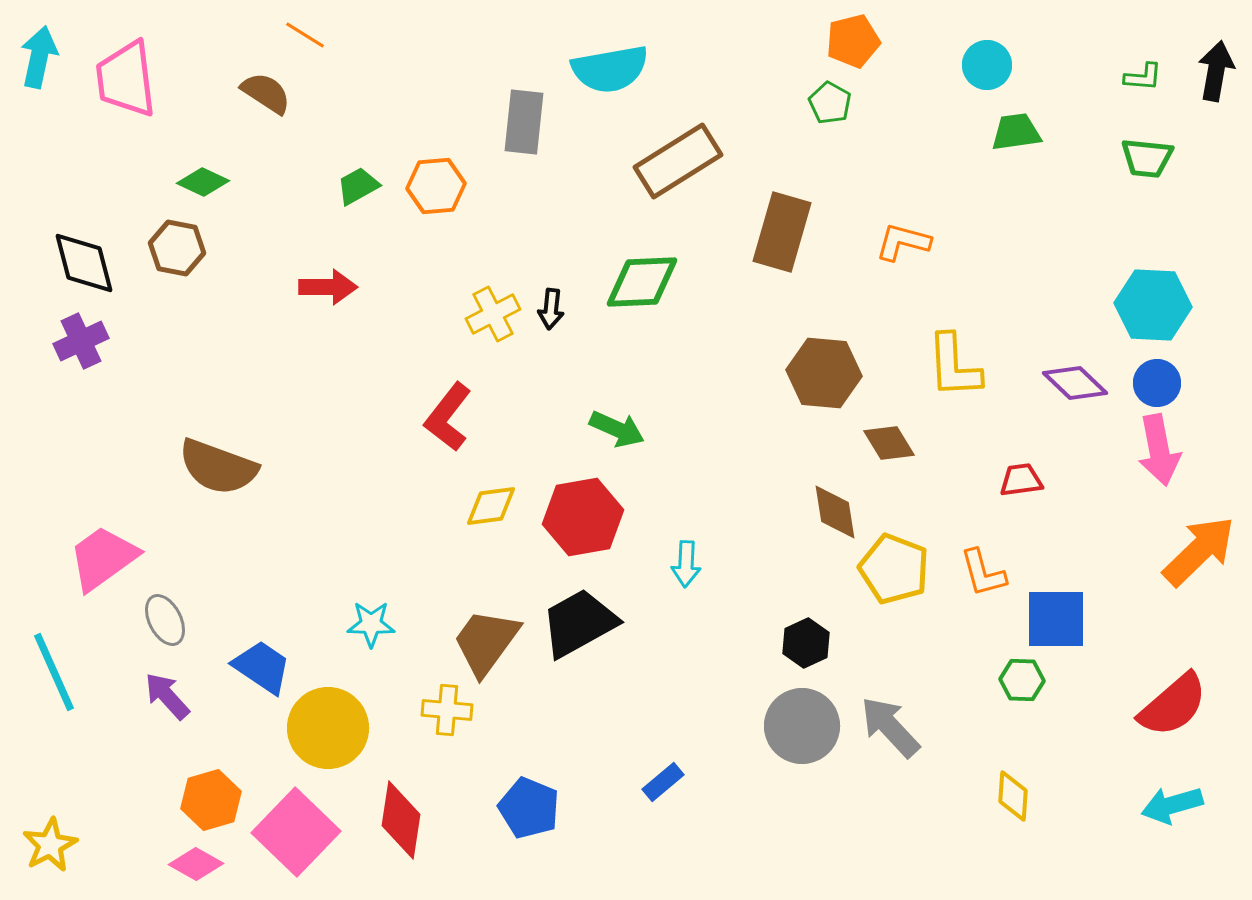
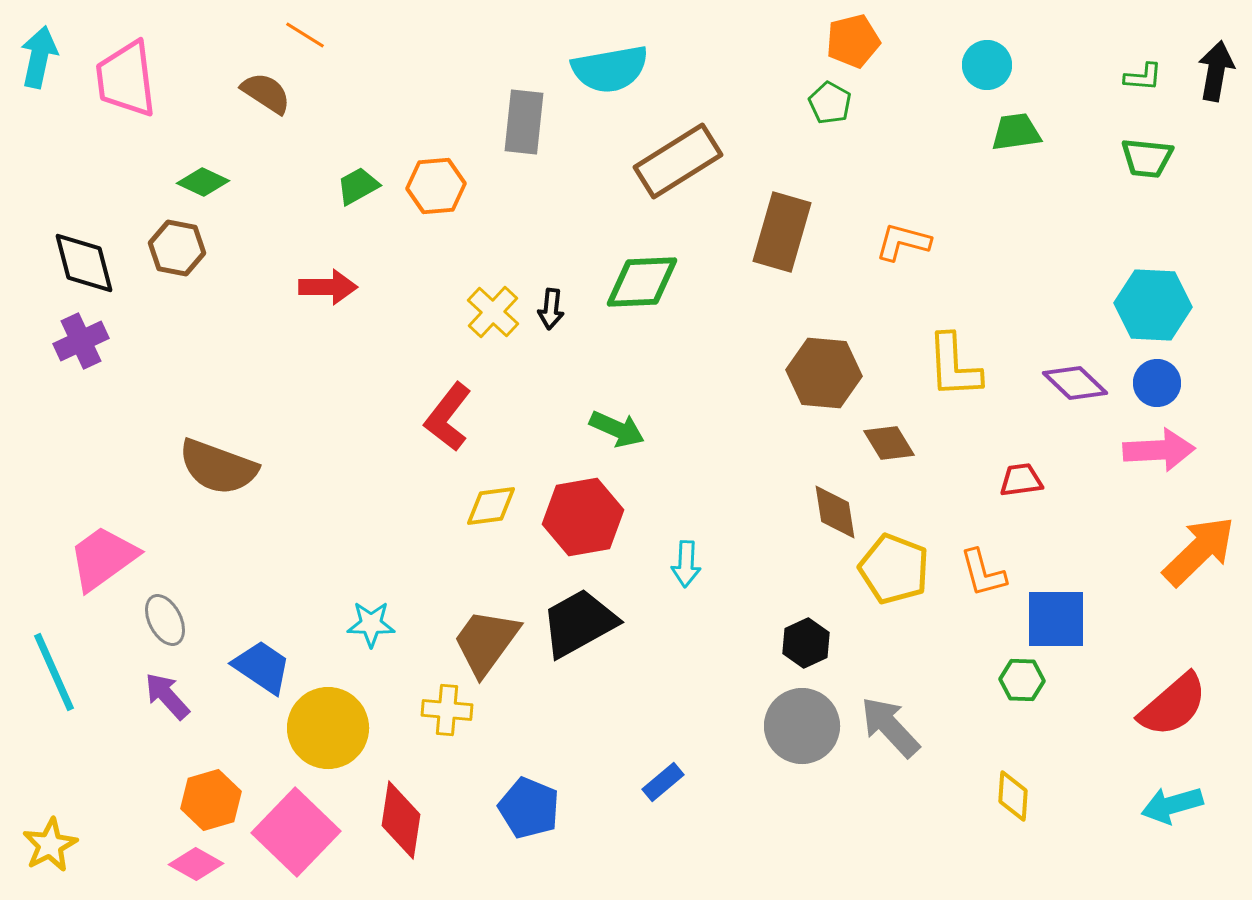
yellow cross at (493, 314): moved 2 px up; rotated 20 degrees counterclockwise
pink arrow at (1159, 450): rotated 82 degrees counterclockwise
